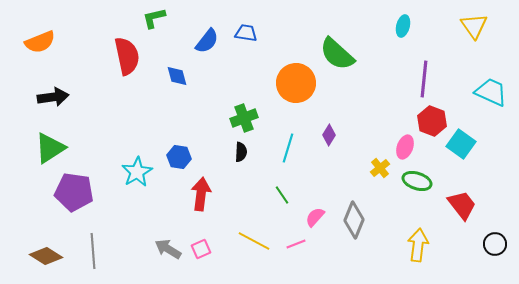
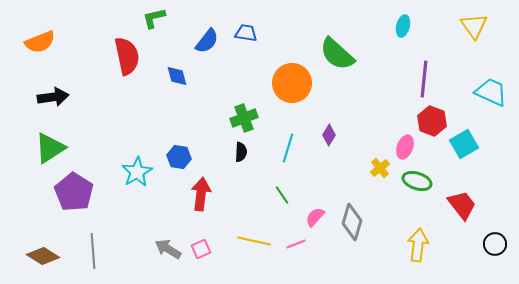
orange circle: moved 4 px left
cyan square: moved 3 px right; rotated 24 degrees clockwise
purple pentagon: rotated 24 degrees clockwise
gray diamond: moved 2 px left, 2 px down; rotated 6 degrees counterclockwise
yellow line: rotated 16 degrees counterclockwise
brown diamond: moved 3 px left
